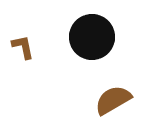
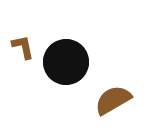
black circle: moved 26 px left, 25 px down
